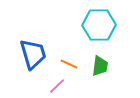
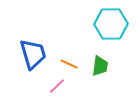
cyan hexagon: moved 12 px right, 1 px up
